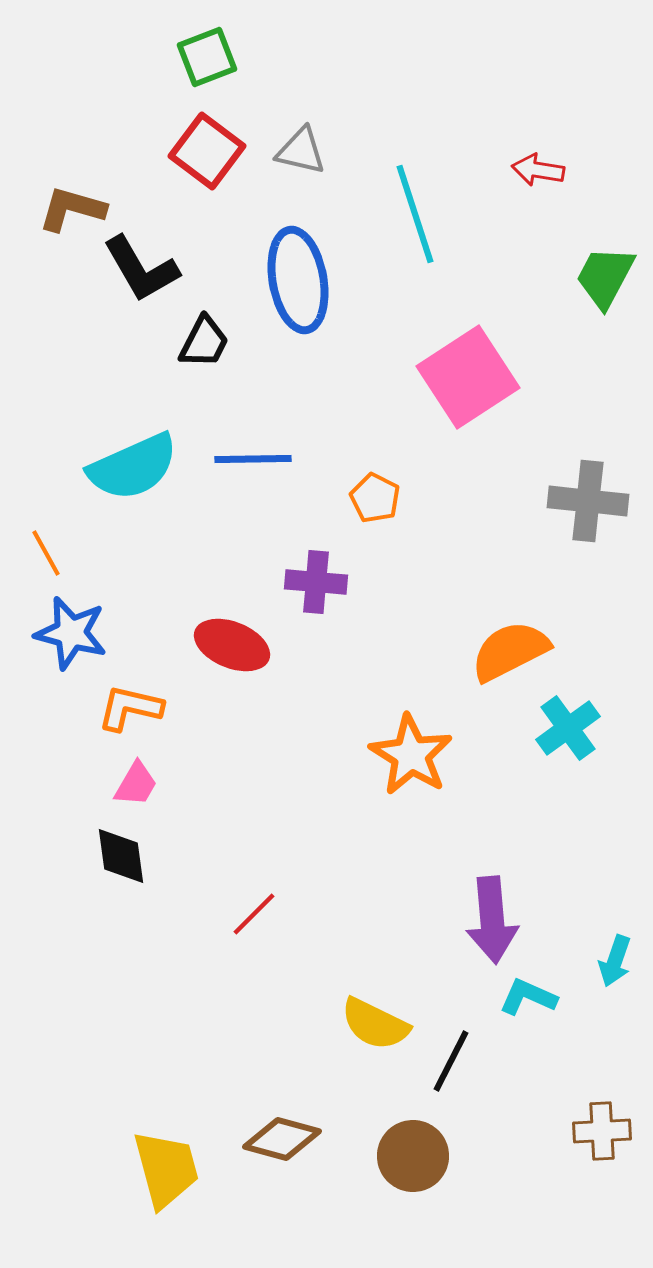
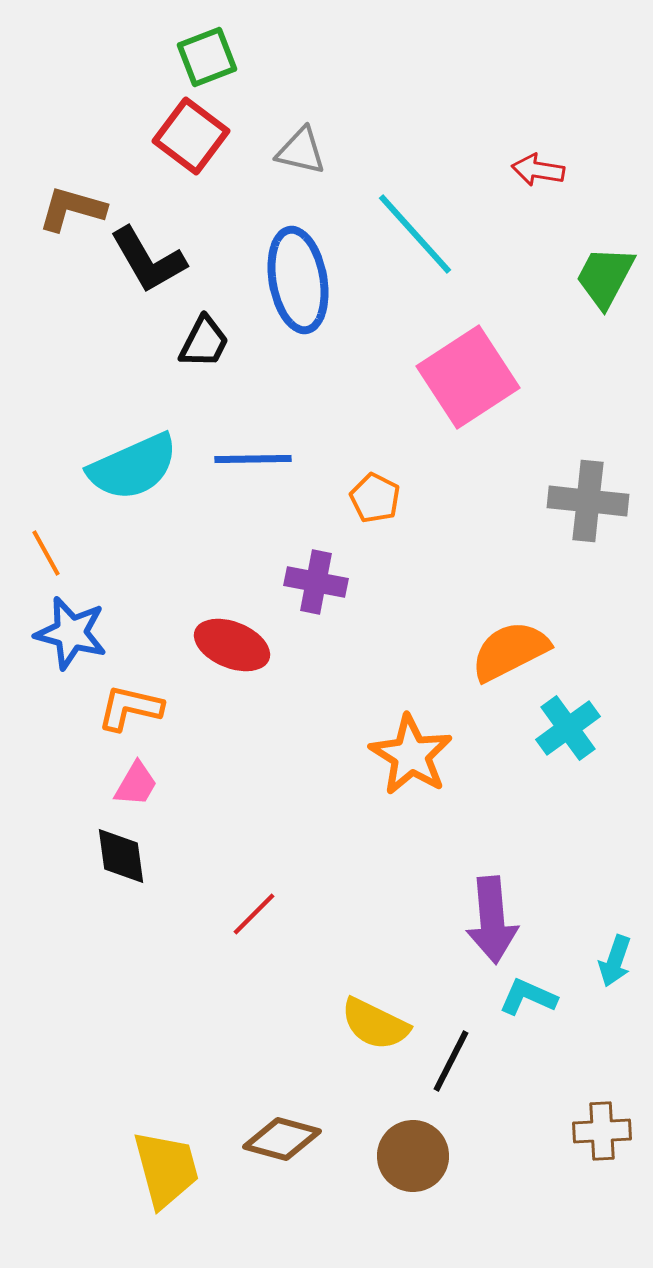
red square: moved 16 px left, 15 px up
cyan line: moved 20 px down; rotated 24 degrees counterclockwise
black L-shape: moved 7 px right, 9 px up
purple cross: rotated 6 degrees clockwise
